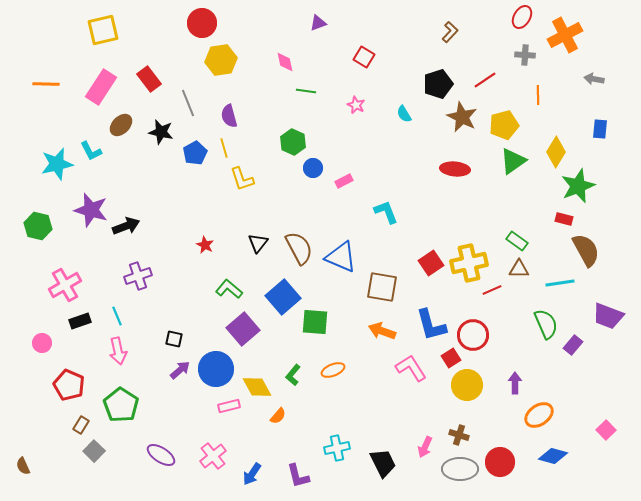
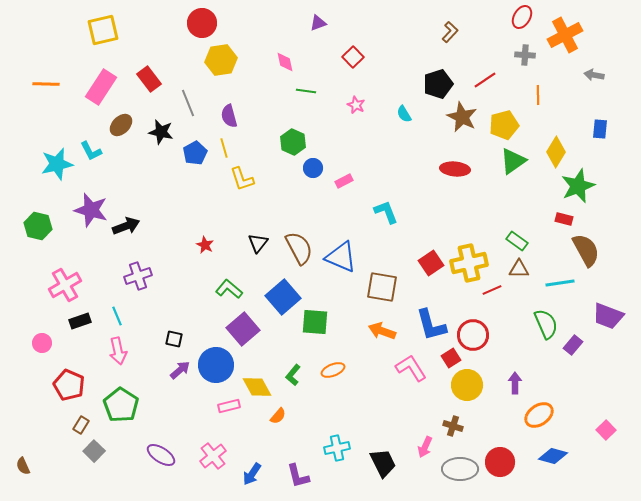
red square at (364, 57): moved 11 px left; rotated 15 degrees clockwise
gray arrow at (594, 79): moved 4 px up
blue circle at (216, 369): moved 4 px up
brown cross at (459, 435): moved 6 px left, 9 px up
